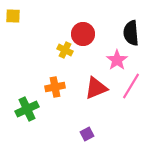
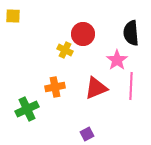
pink line: rotated 28 degrees counterclockwise
